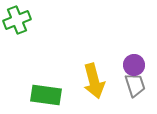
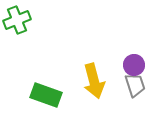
green rectangle: rotated 12 degrees clockwise
